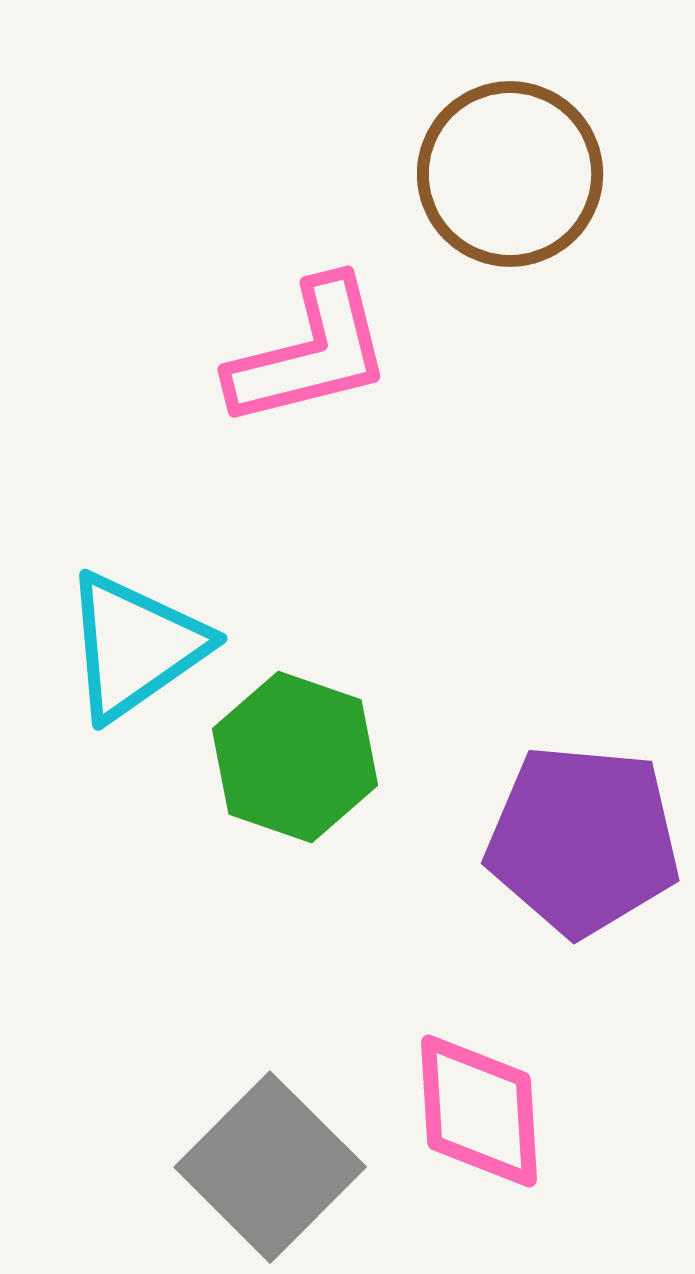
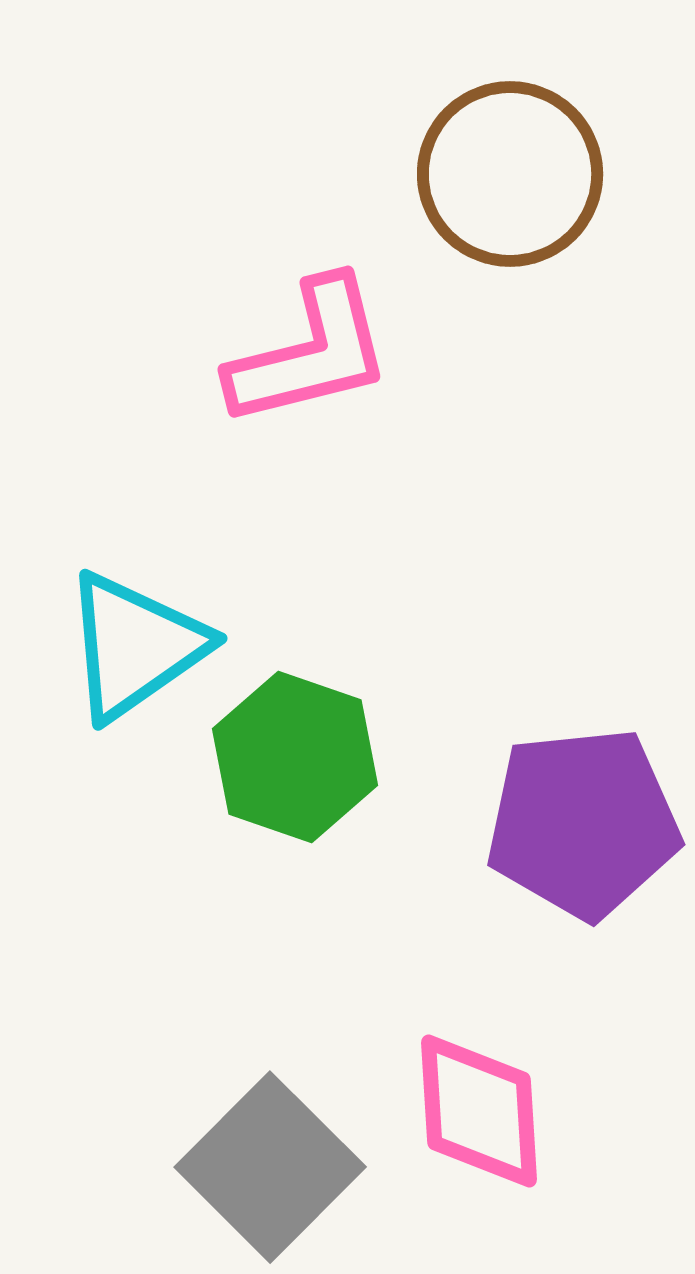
purple pentagon: moved 17 px up; rotated 11 degrees counterclockwise
